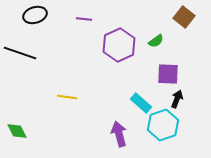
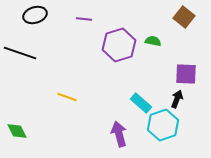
green semicircle: moved 3 px left; rotated 133 degrees counterclockwise
purple hexagon: rotated 8 degrees clockwise
purple square: moved 18 px right
yellow line: rotated 12 degrees clockwise
